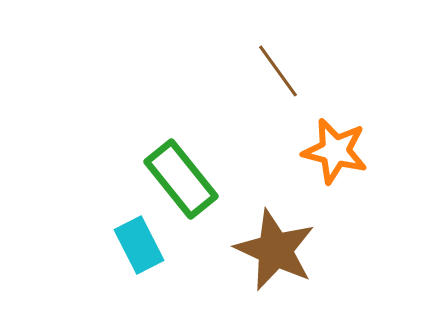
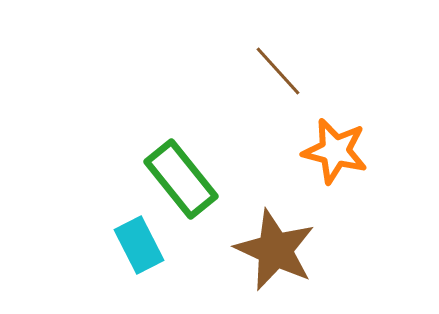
brown line: rotated 6 degrees counterclockwise
